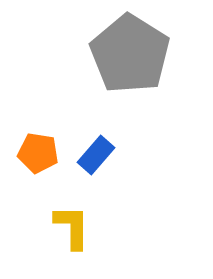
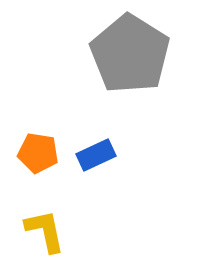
blue rectangle: rotated 24 degrees clockwise
yellow L-shape: moved 27 px left, 4 px down; rotated 12 degrees counterclockwise
